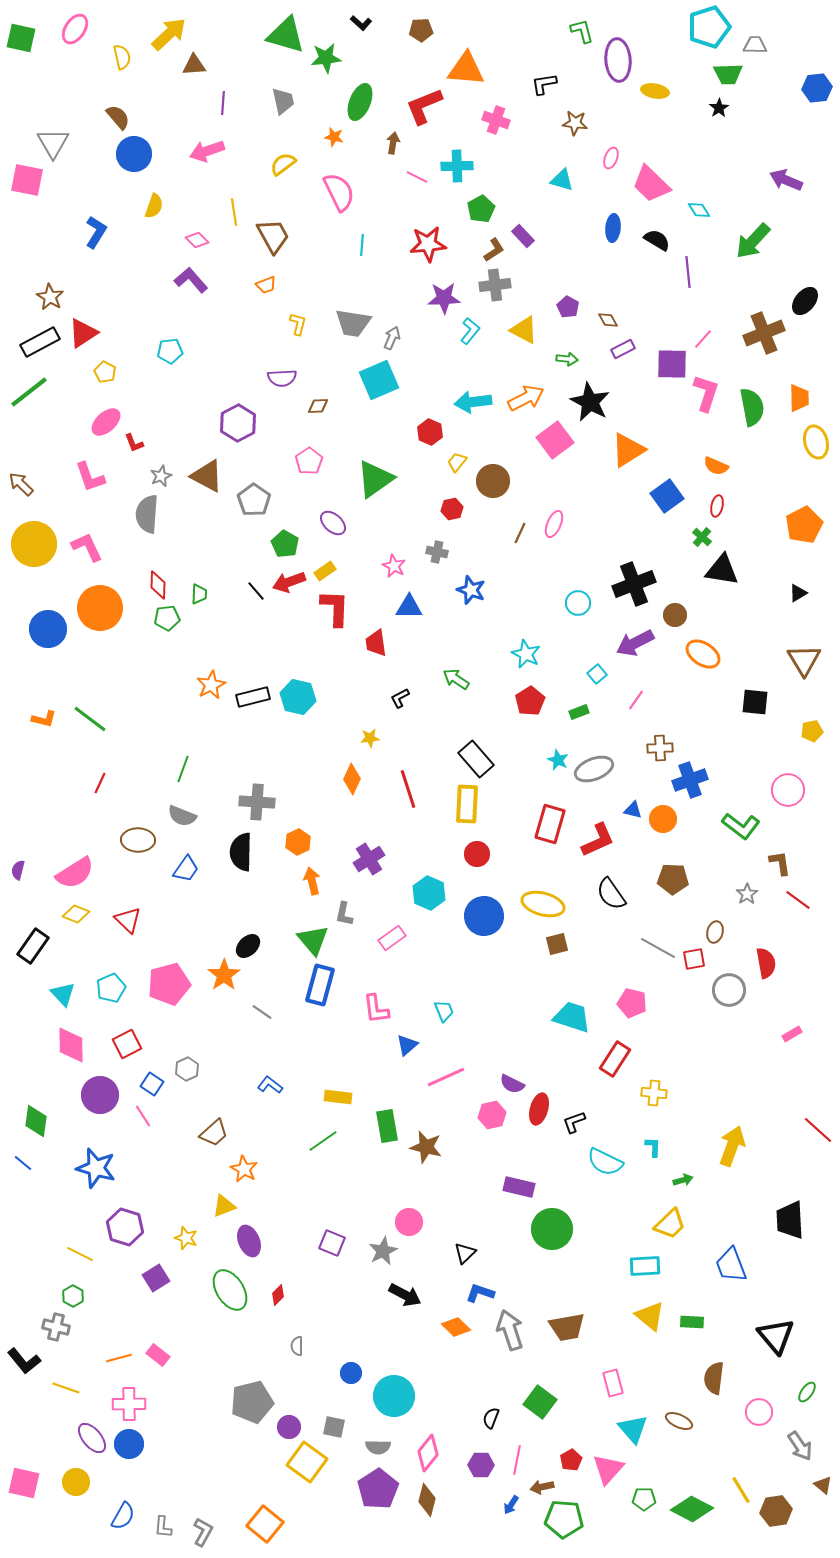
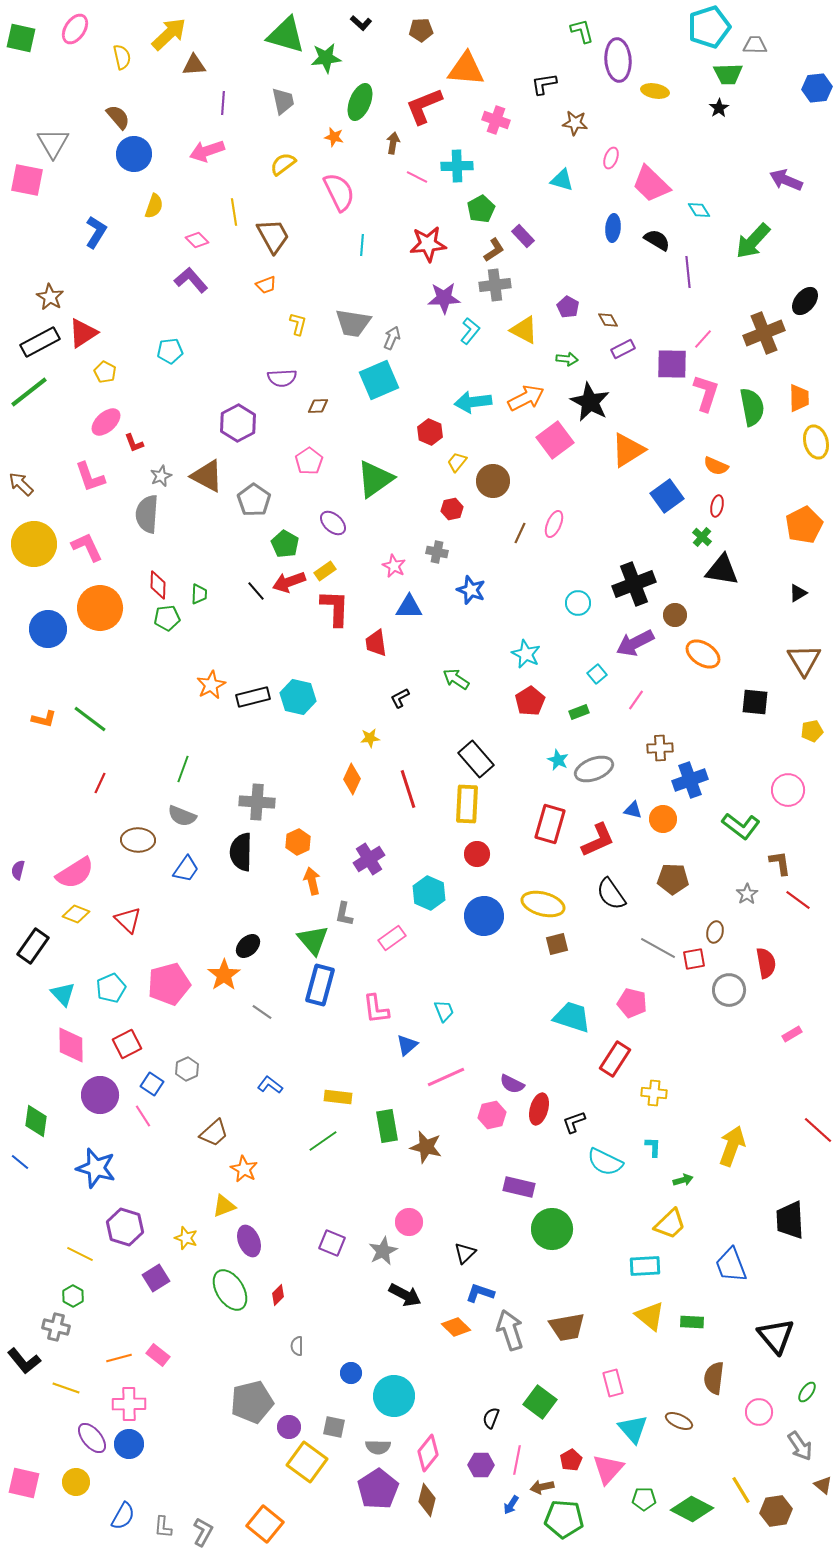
blue line at (23, 1163): moved 3 px left, 1 px up
